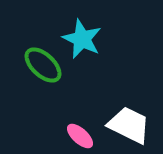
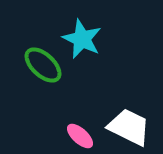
white trapezoid: moved 2 px down
